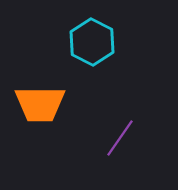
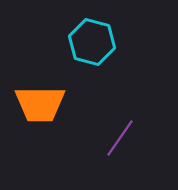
cyan hexagon: rotated 12 degrees counterclockwise
